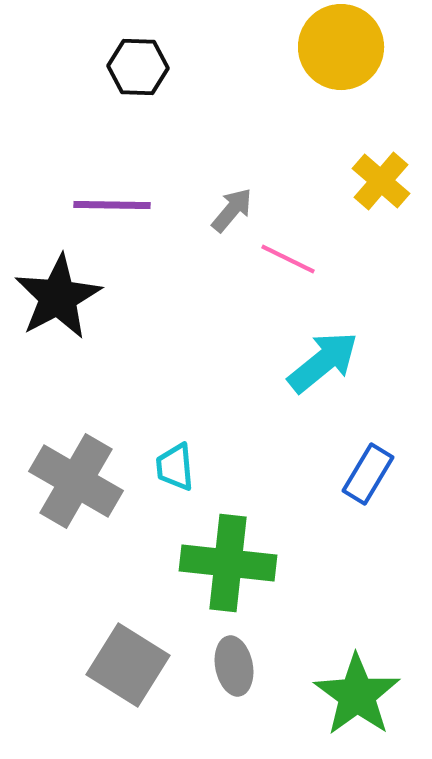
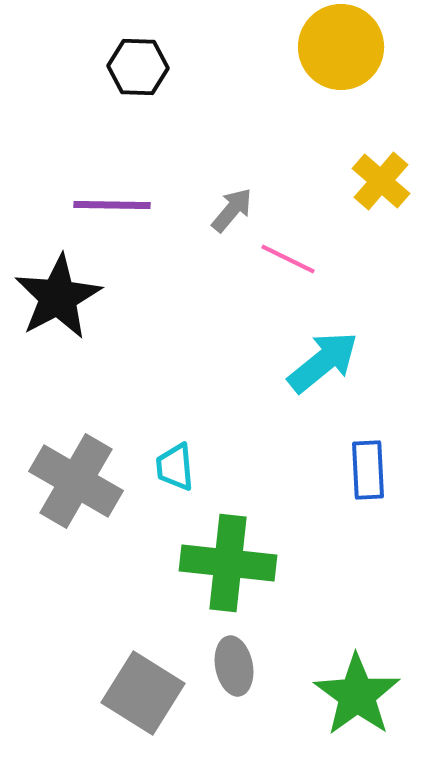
blue rectangle: moved 4 px up; rotated 34 degrees counterclockwise
gray square: moved 15 px right, 28 px down
